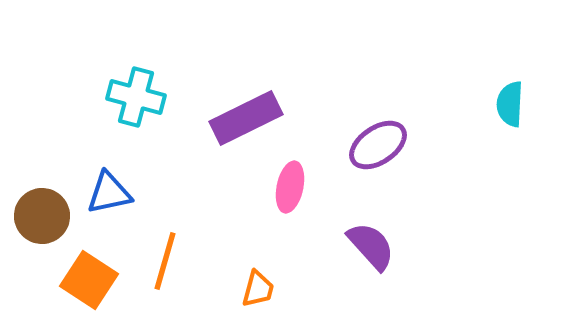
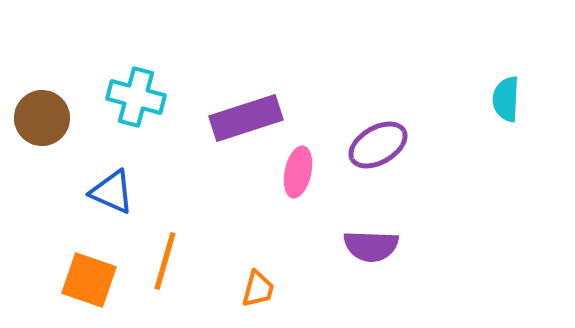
cyan semicircle: moved 4 px left, 5 px up
purple rectangle: rotated 8 degrees clockwise
purple ellipse: rotated 4 degrees clockwise
pink ellipse: moved 8 px right, 15 px up
blue triangle: moved 3 px right, 1 px up; rotated 36 degrees clockwise
brown circle: moved 98 px up
purple semicircle: rotated 134 degrees clockwise
orange square: rotated 14 degrees counterclockwise
